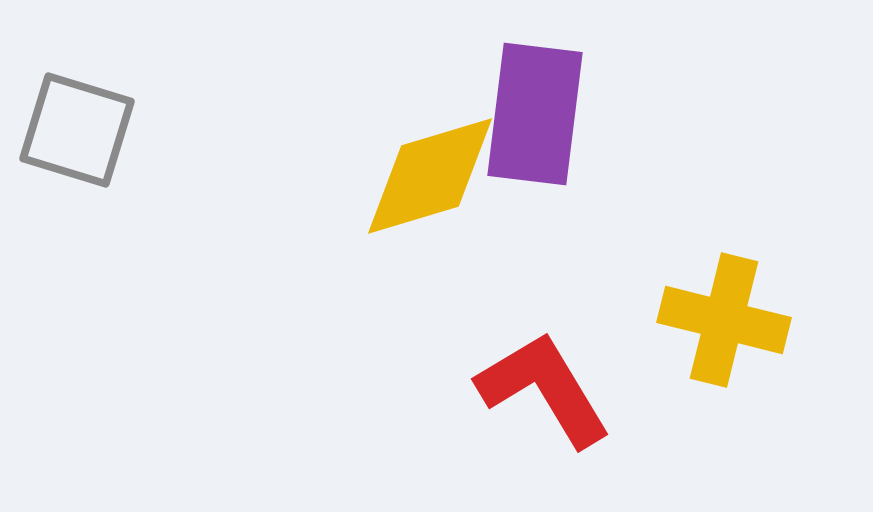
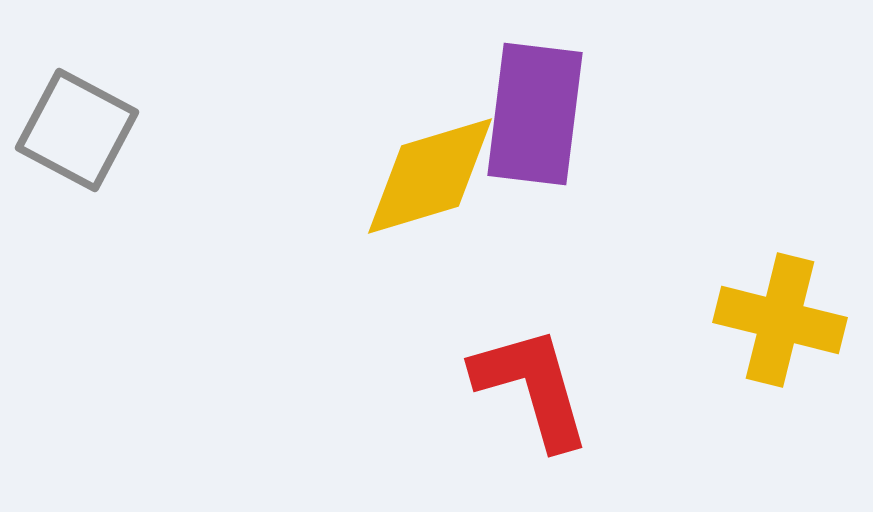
gray square: rotated 11 degrees clockwise
yellow cross: moved 56 px right
red L-shape: moved 12 px left, 2 px up; rotated 15 degrees clockwise
